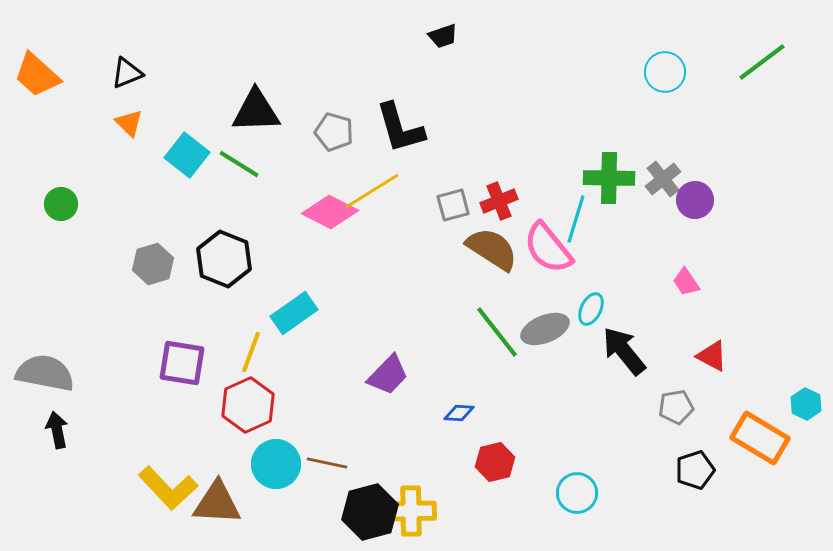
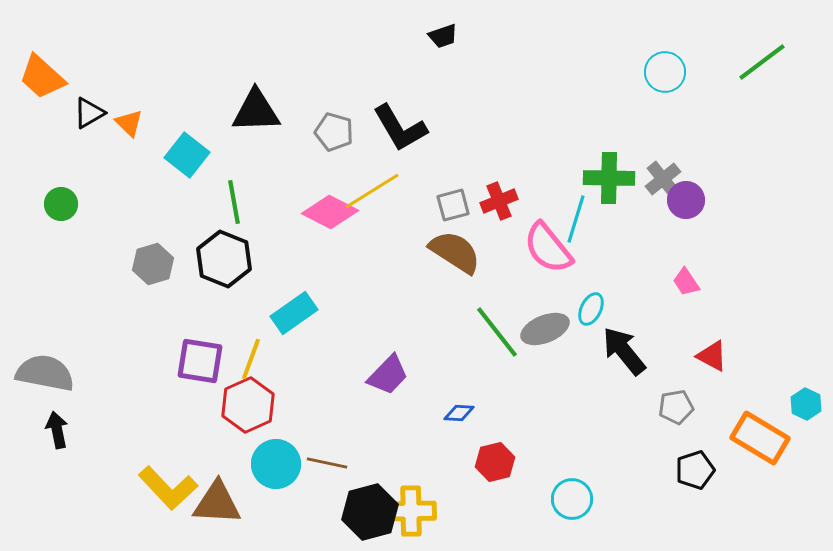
black triangle at (127, 73): moved 38 px left, 40 px down; rotated 8 degrees counterclockwise
orange trapezoid at (37, 75): moved 5 px right, 2 px down
black L-shape at (400, 128): rotated 14 degrees counterclockwise
green line at (239, 164): moved 5 px left, 38 px down; rotated 48 degrees clockwise
purple circle at (695, 200): moved 9 px left
brown semicircle at (492, 249): moved 37 px left, 3 px down
yellow line at (251, 352): moved 7 px down
purple square at (182, 363): moved 18 px right, 2 px up
cyan circle at (577, 493): moved 5 px left, 6 px down
